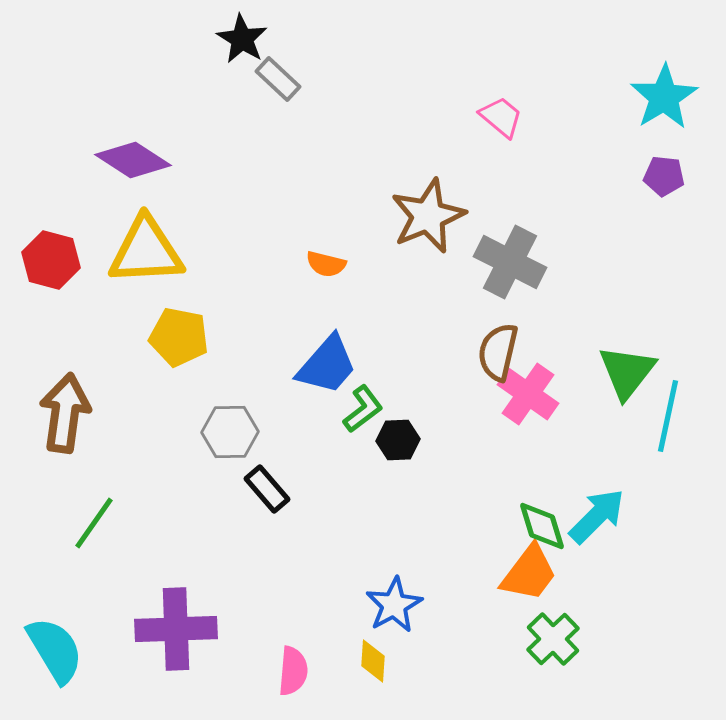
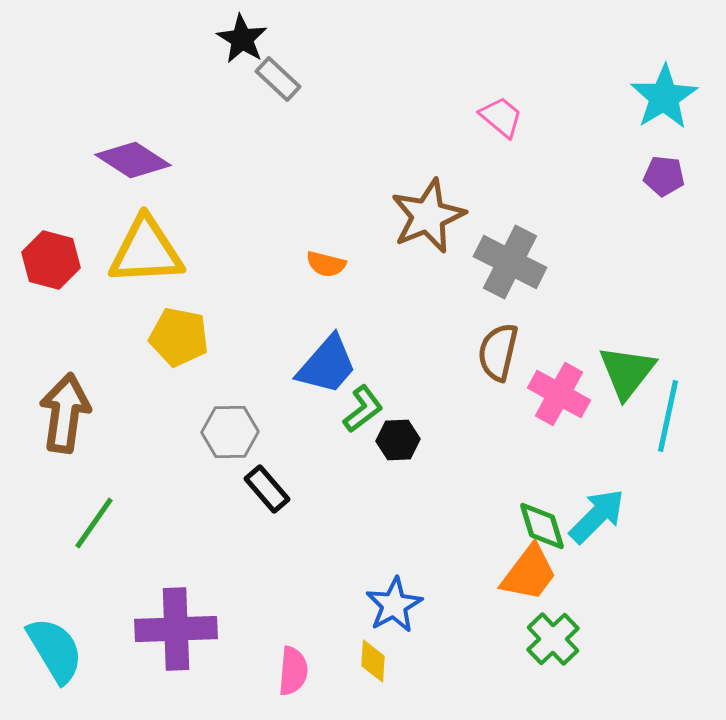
pink cross: moved 31 px right; rotated 6 degrees counterclockwise
